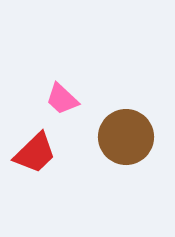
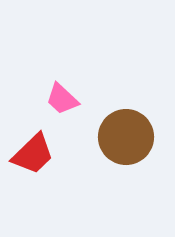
red trapezoid: moved 2 px left, 1 px down
